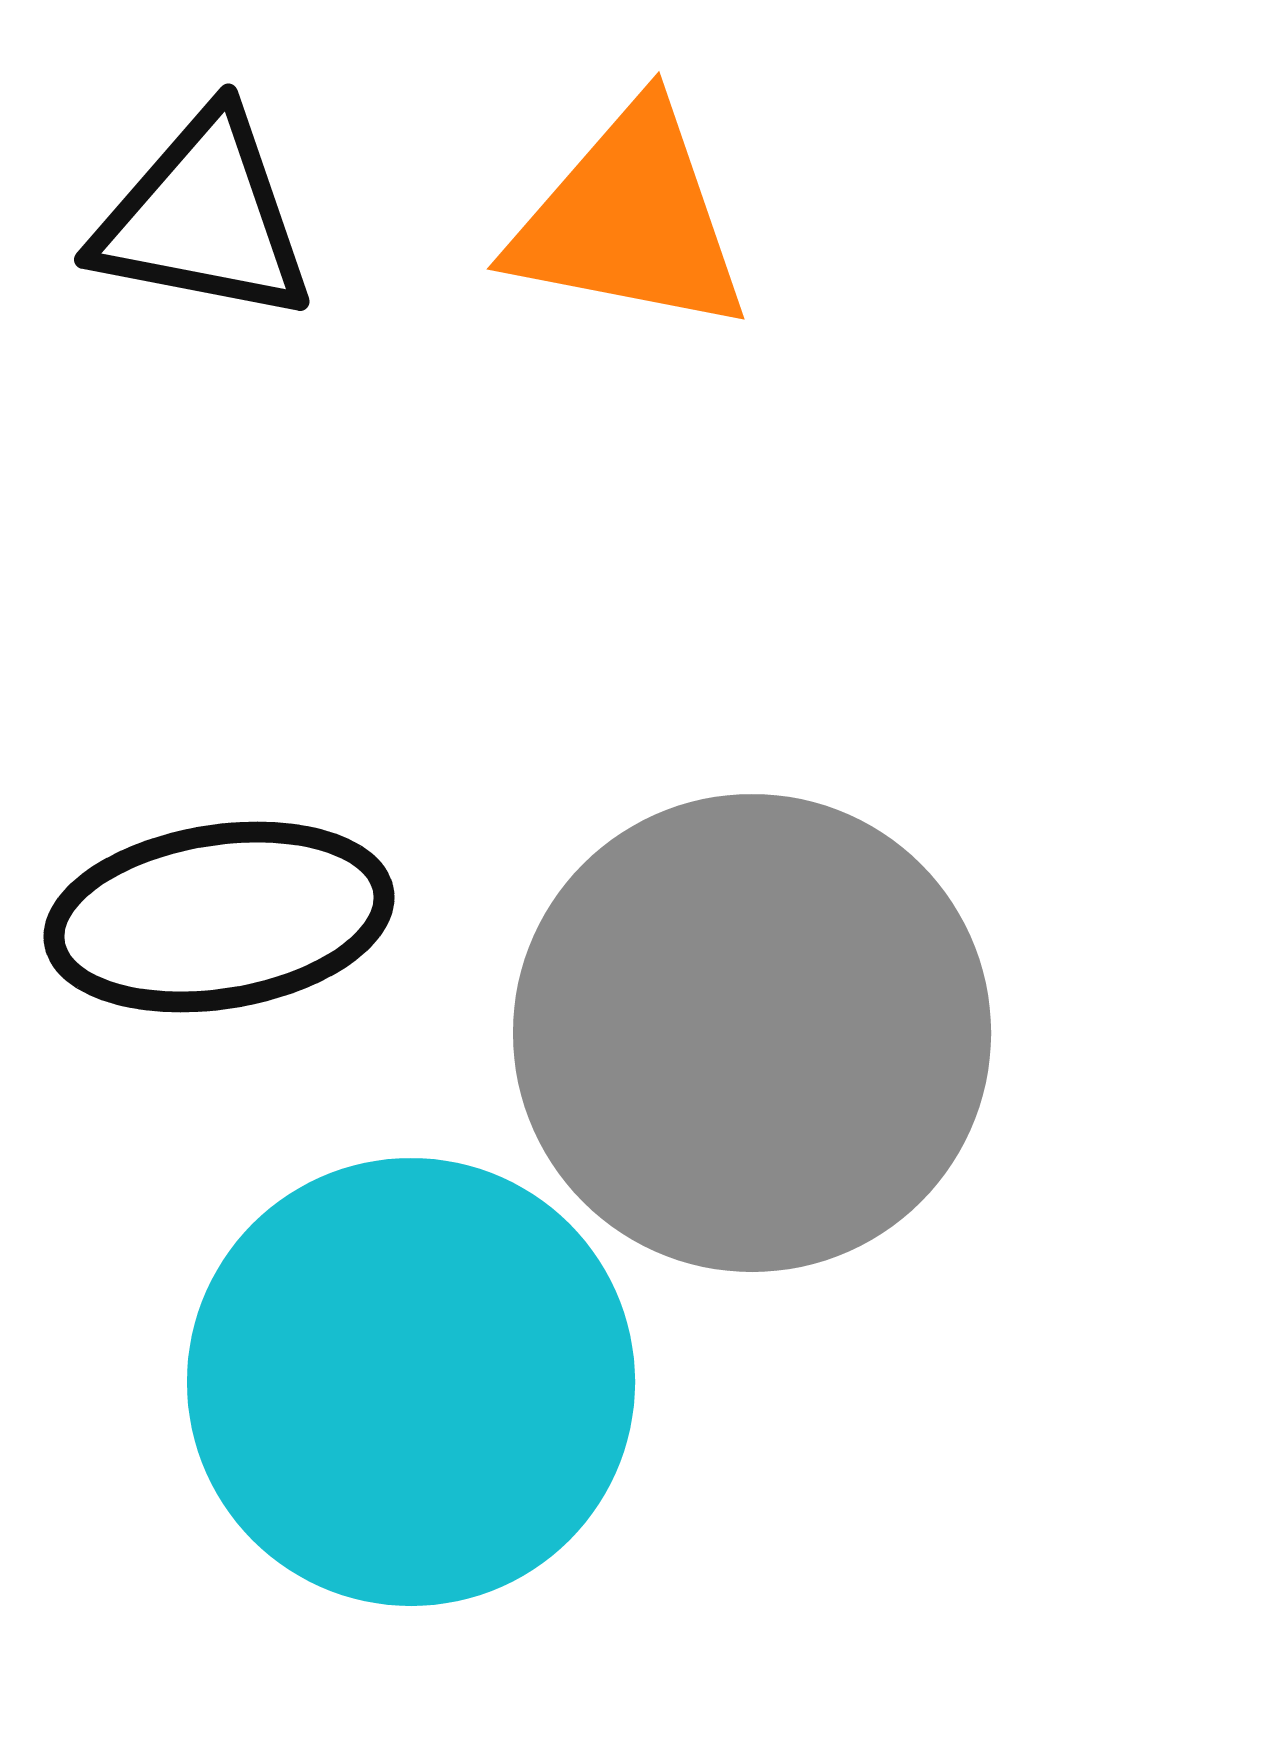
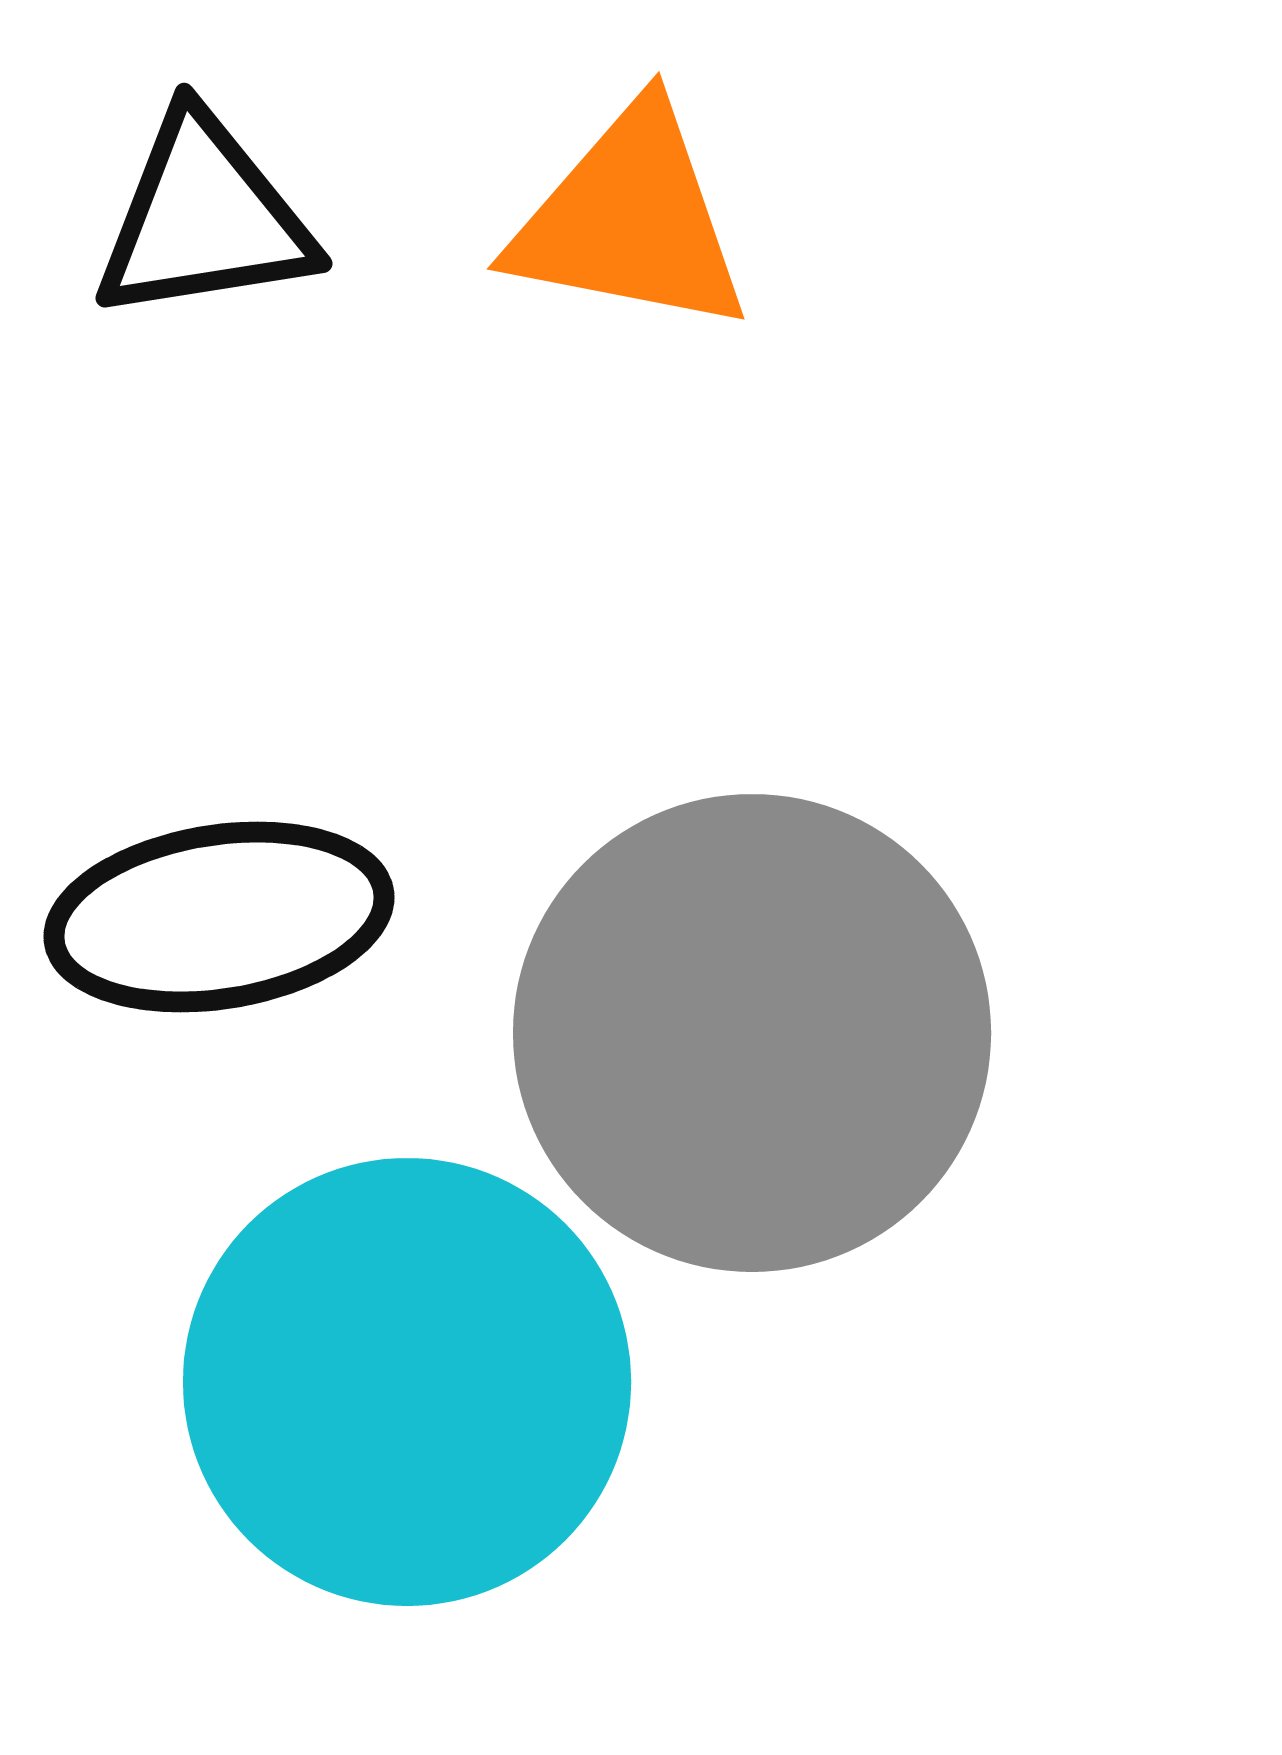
black triangle: rotated 20 degrees counterclockwise
cyan circle: moved 4 px left
